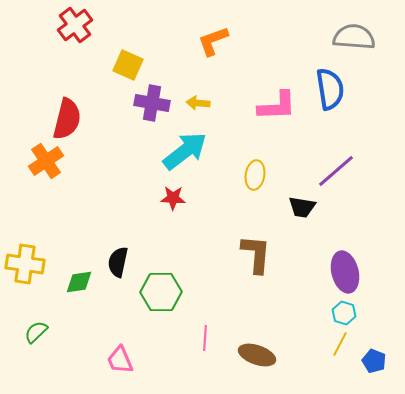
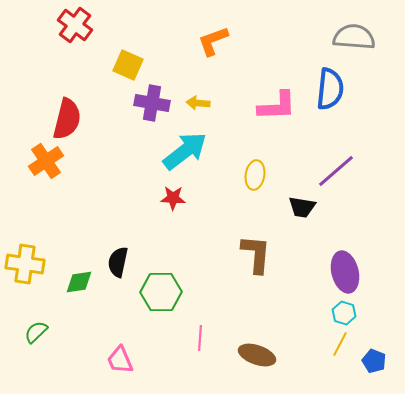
red cross: rotated 16 degrees counterclockwise
blue semicircle: rotated 15 degrees clockwise
pink line: moved 5 px left
